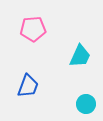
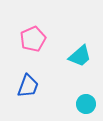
pink pentagon: moved 10 px down; rotated 20 degrees counterclockwise
cyan trapezoid: rotated 25 degrees clockwise
